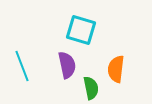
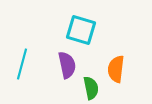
cyan line: moved 2 px up; rotated 36 degrees clockwise
